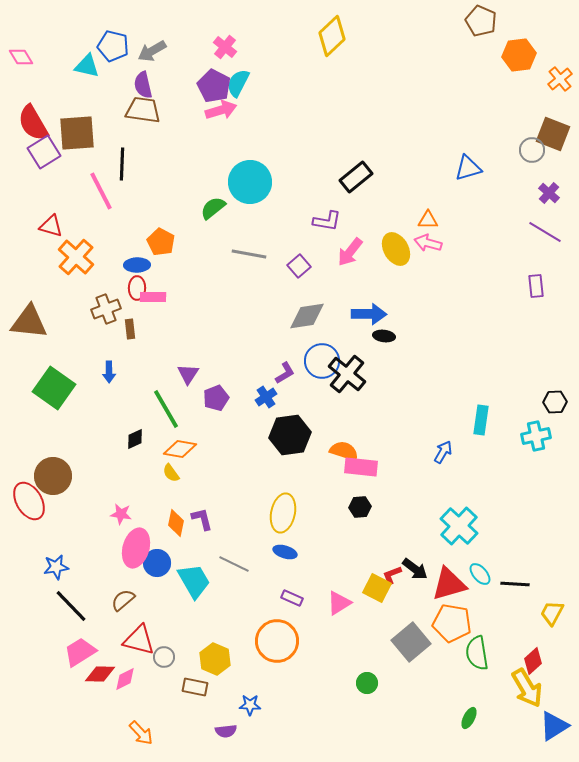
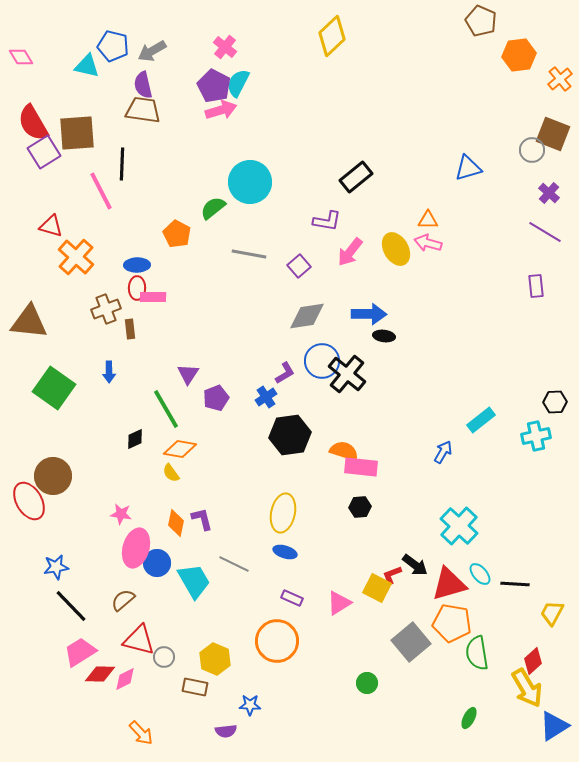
orange pentagon at (161, 242): moved 16 px right, 8 px up
cyan rectangle at (481, 420): rotated 44 degrees clockwise
black arrow at (415, 569): moved 4 px up
